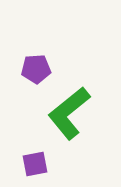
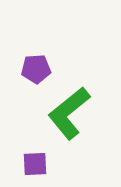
purple square: rotated 8 degrees clockwise
